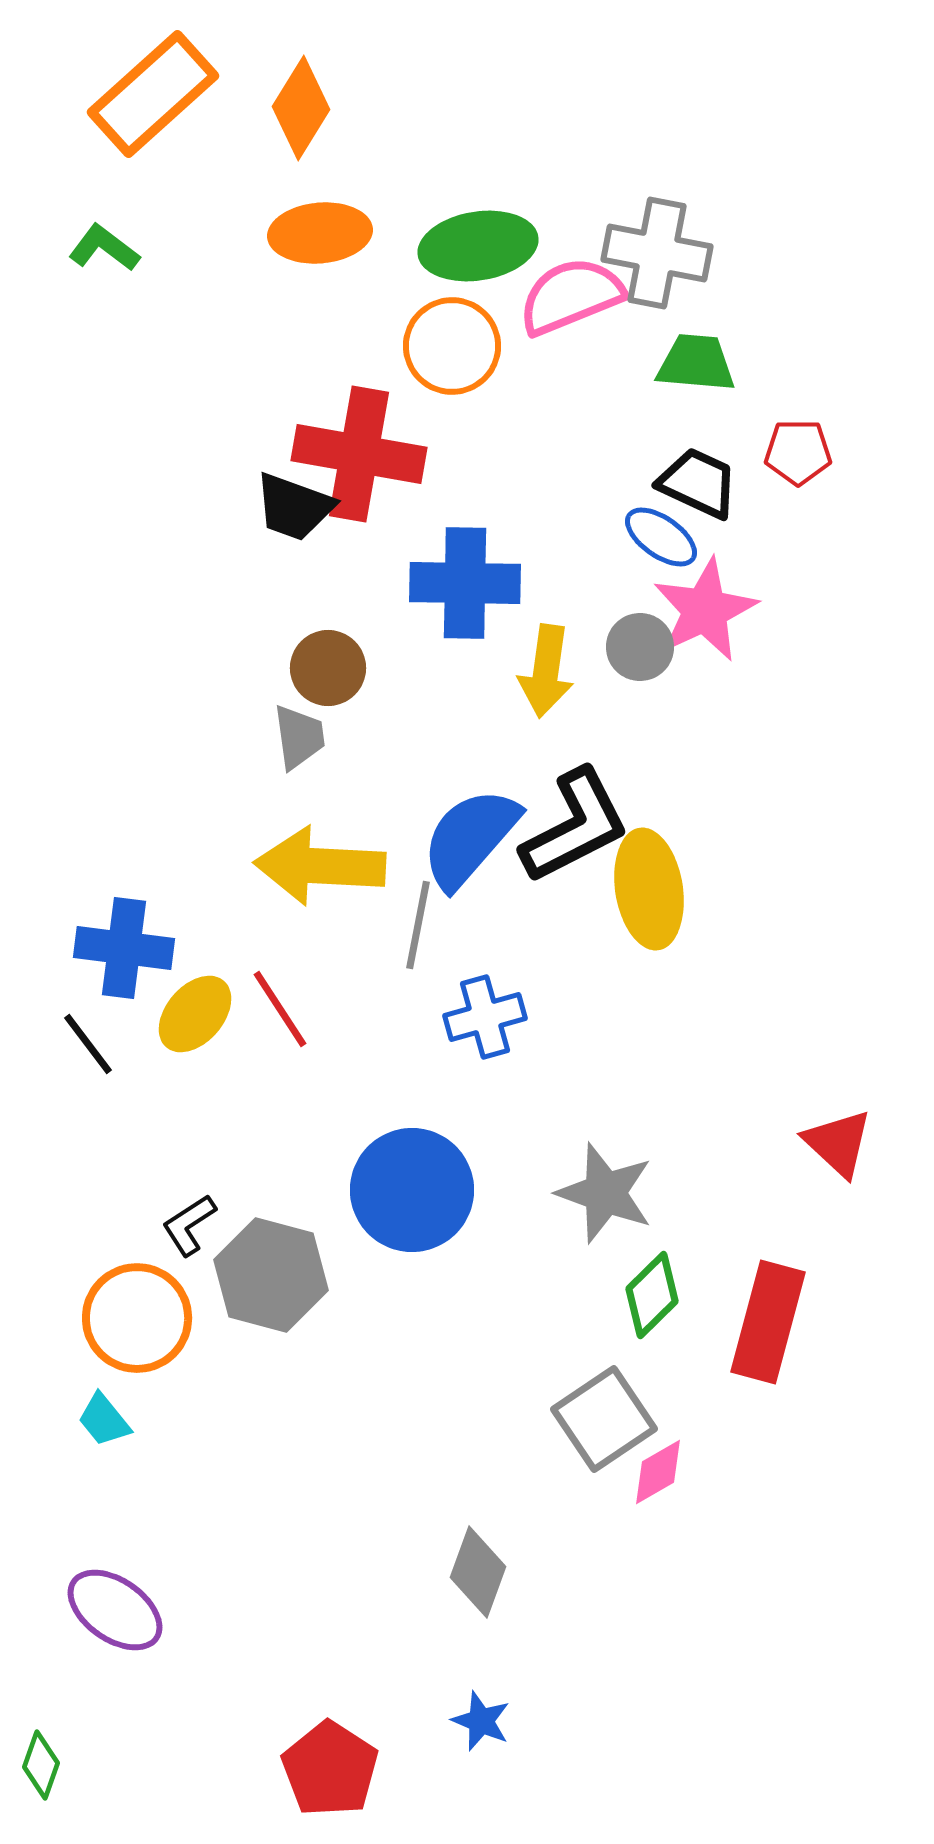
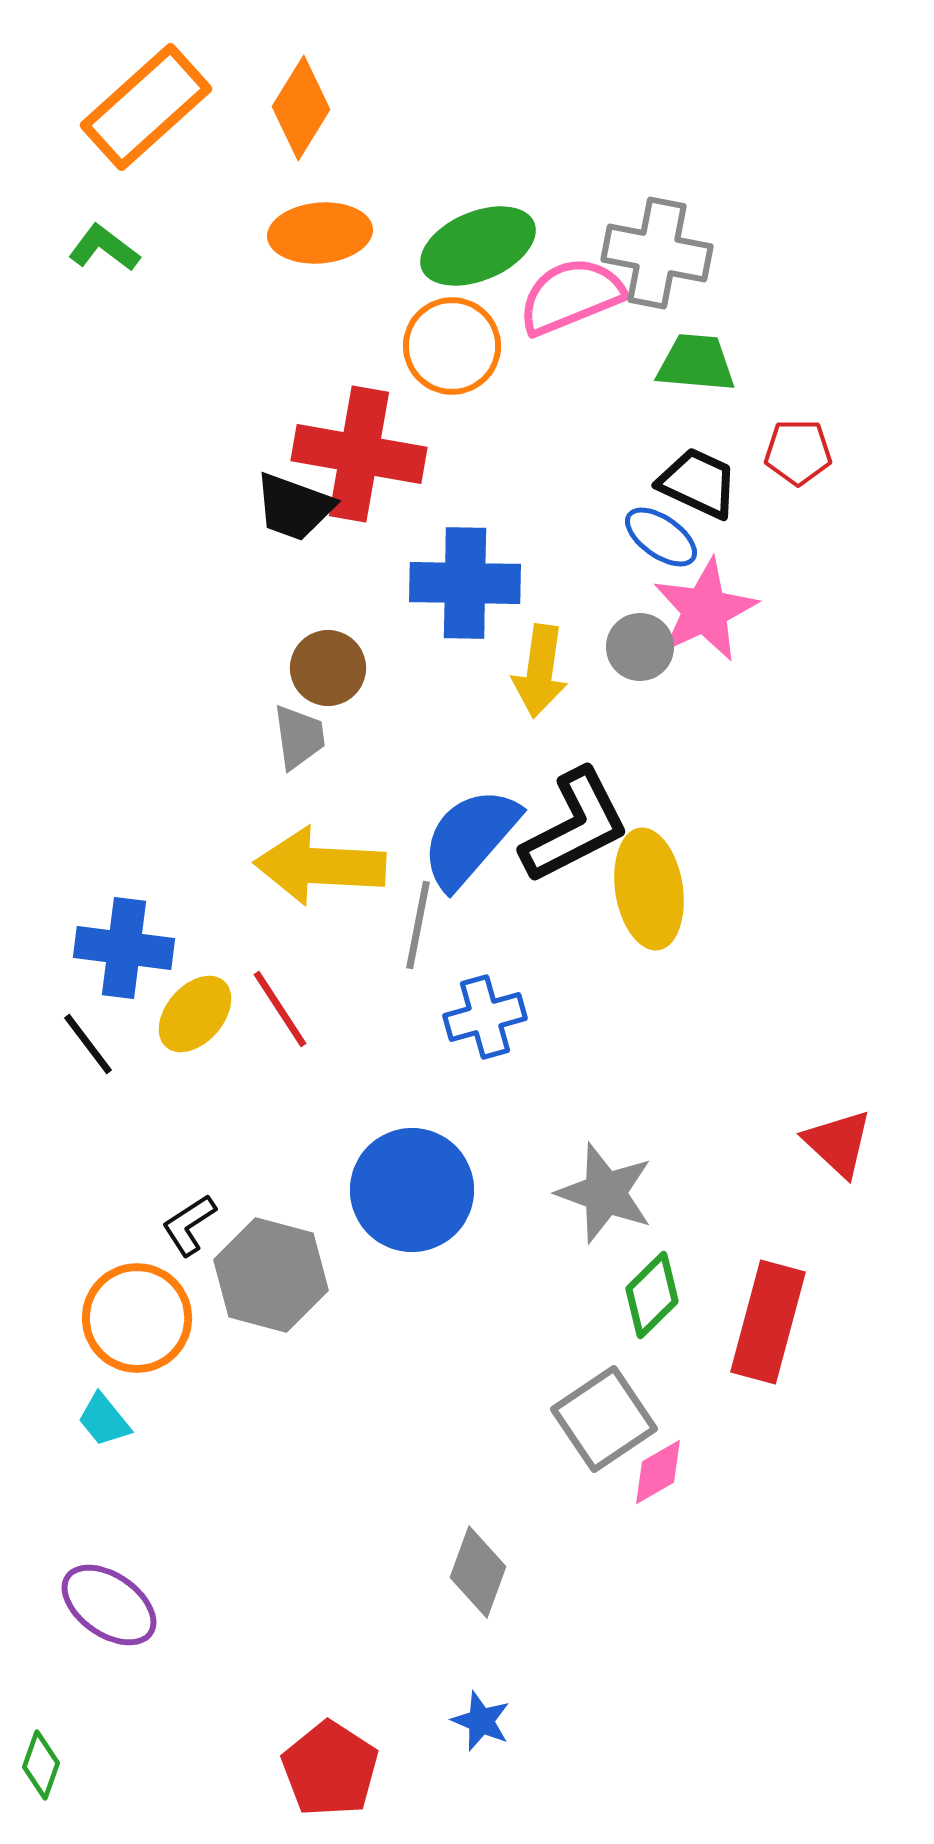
orange rectangle at (153, 94): moved 7 px left, 13 px down
green ellipse at (478, 246): rotated 14 degrees counterclockwise
yellow arrow at (546, 671): moved 6 px left
purple ellipse at (115, 1610): moved 6 px left, 5 px up
